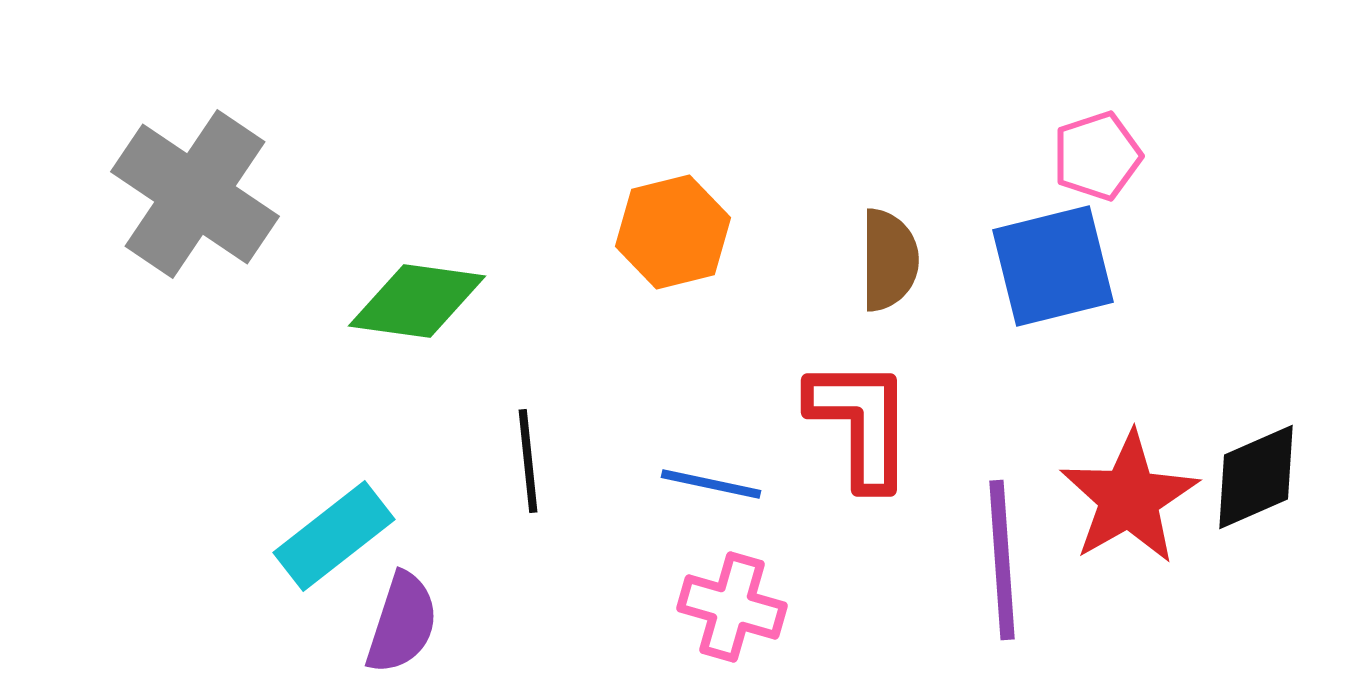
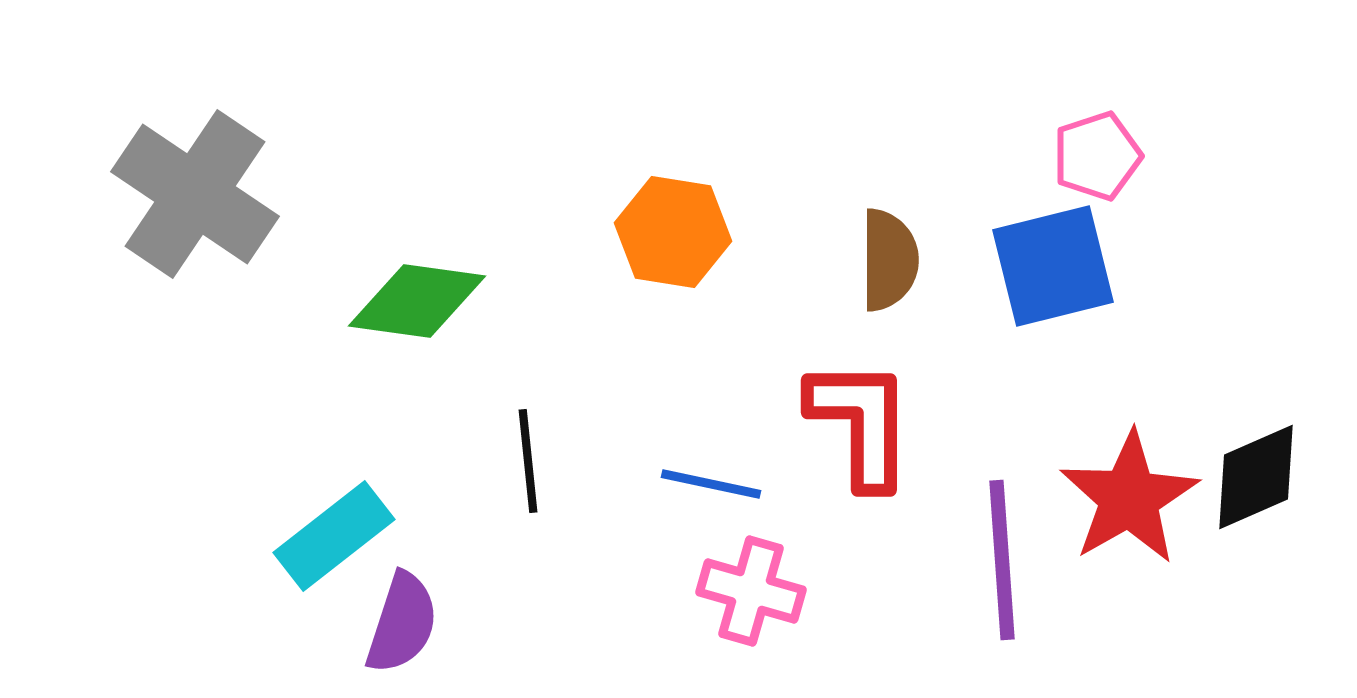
orange hexagon: rotated 23 degrees clockwise
pink cross: moved 19 px right, 16 px up
